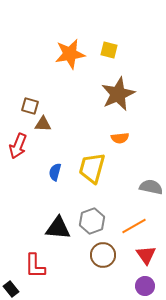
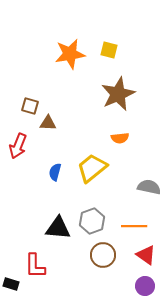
brown triangle: moved 5 px right, 1 px up
yellow trapezoid: rotated 36 degrees clockwise
gray semicircle: moved 2 px left
orange line: rotated 30 degrees clockwise
red triangle: rotated 20 degrees counterclockwise
black rectangle: moved 5 px up; rotated 35 degrees counterclockwise
